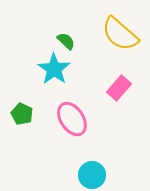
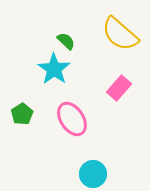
green pentagon: rotated 15 degrees clockwise
cyan circle: moved 1 px right, 1 px up
